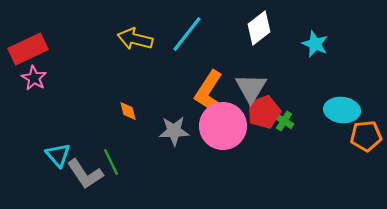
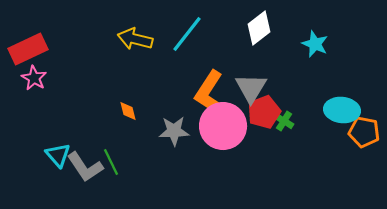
orange pentagon: moved 2 px left, 4 px up; rotated 16 degrees clockwise
gray L-shape: moved 7 px up
